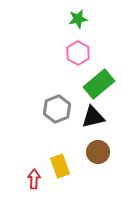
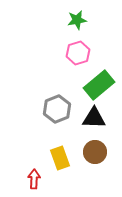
green star: moved 1 px left, 1 px down
pink hexagon: rotated 15 degrees clockwise
green rectangle: moved 1 px down
black triangle: moved 1 px right, 1 px down; rotated 15 degrees clockwise
brown circle: moved 3 px left
yellow rectangle: moved 8 px up
